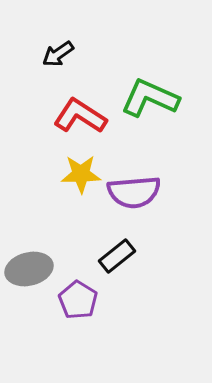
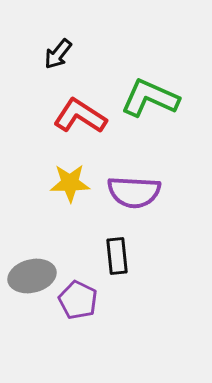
black arrow: rotated 16 degrees counterclockwise
yellow star: moved 11 px left, 9 px down
purple semicircle: rotated 8 degrees clockwise
black rectangle: rotated 57 degrees counterclockwise
gray ellipse: moved 3 px right, 7 px down
purple pentagon: rotated 6 degrees counterclockwise
